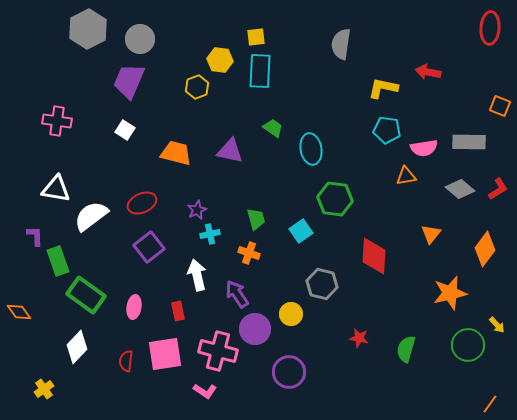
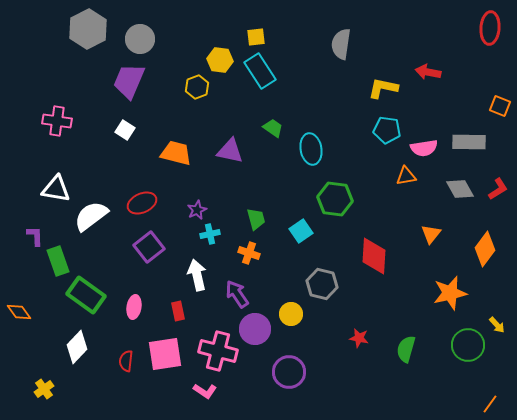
cyan rectangle at (260, 71): rotated 36 degrees counterclockwise
gray diamond at (460, 189): rotated 20 degrees clockwise
